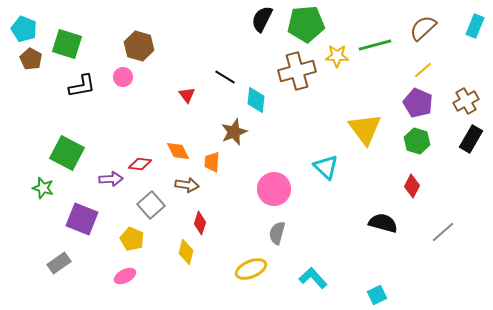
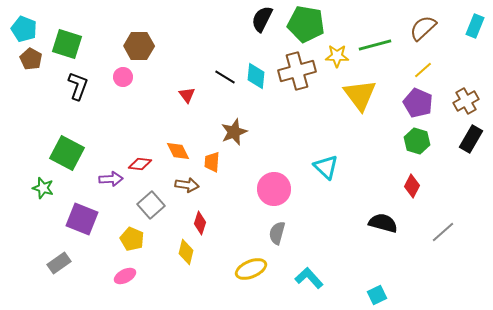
green pentagon at (306, 24): rotated 15 degrees clockwise
brown hexagon at (139, 46): rotated 16 degrees counterclockwise
black L-shape at (82, 86): moved 4 px left; rotated 60 degrees counterclockwise
cyan diamond at (256, 100): moved 24 px up
yellow triangle at (365, 129): moved 5 px left, 34 px up
cyan L-shape at (313, 278): moved 4 px left
